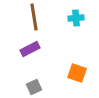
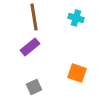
cyan cross: rotated 21 degrees clockwise
purple rectangle: moved 2 px up; rotated 12 degrees counterclockwise
